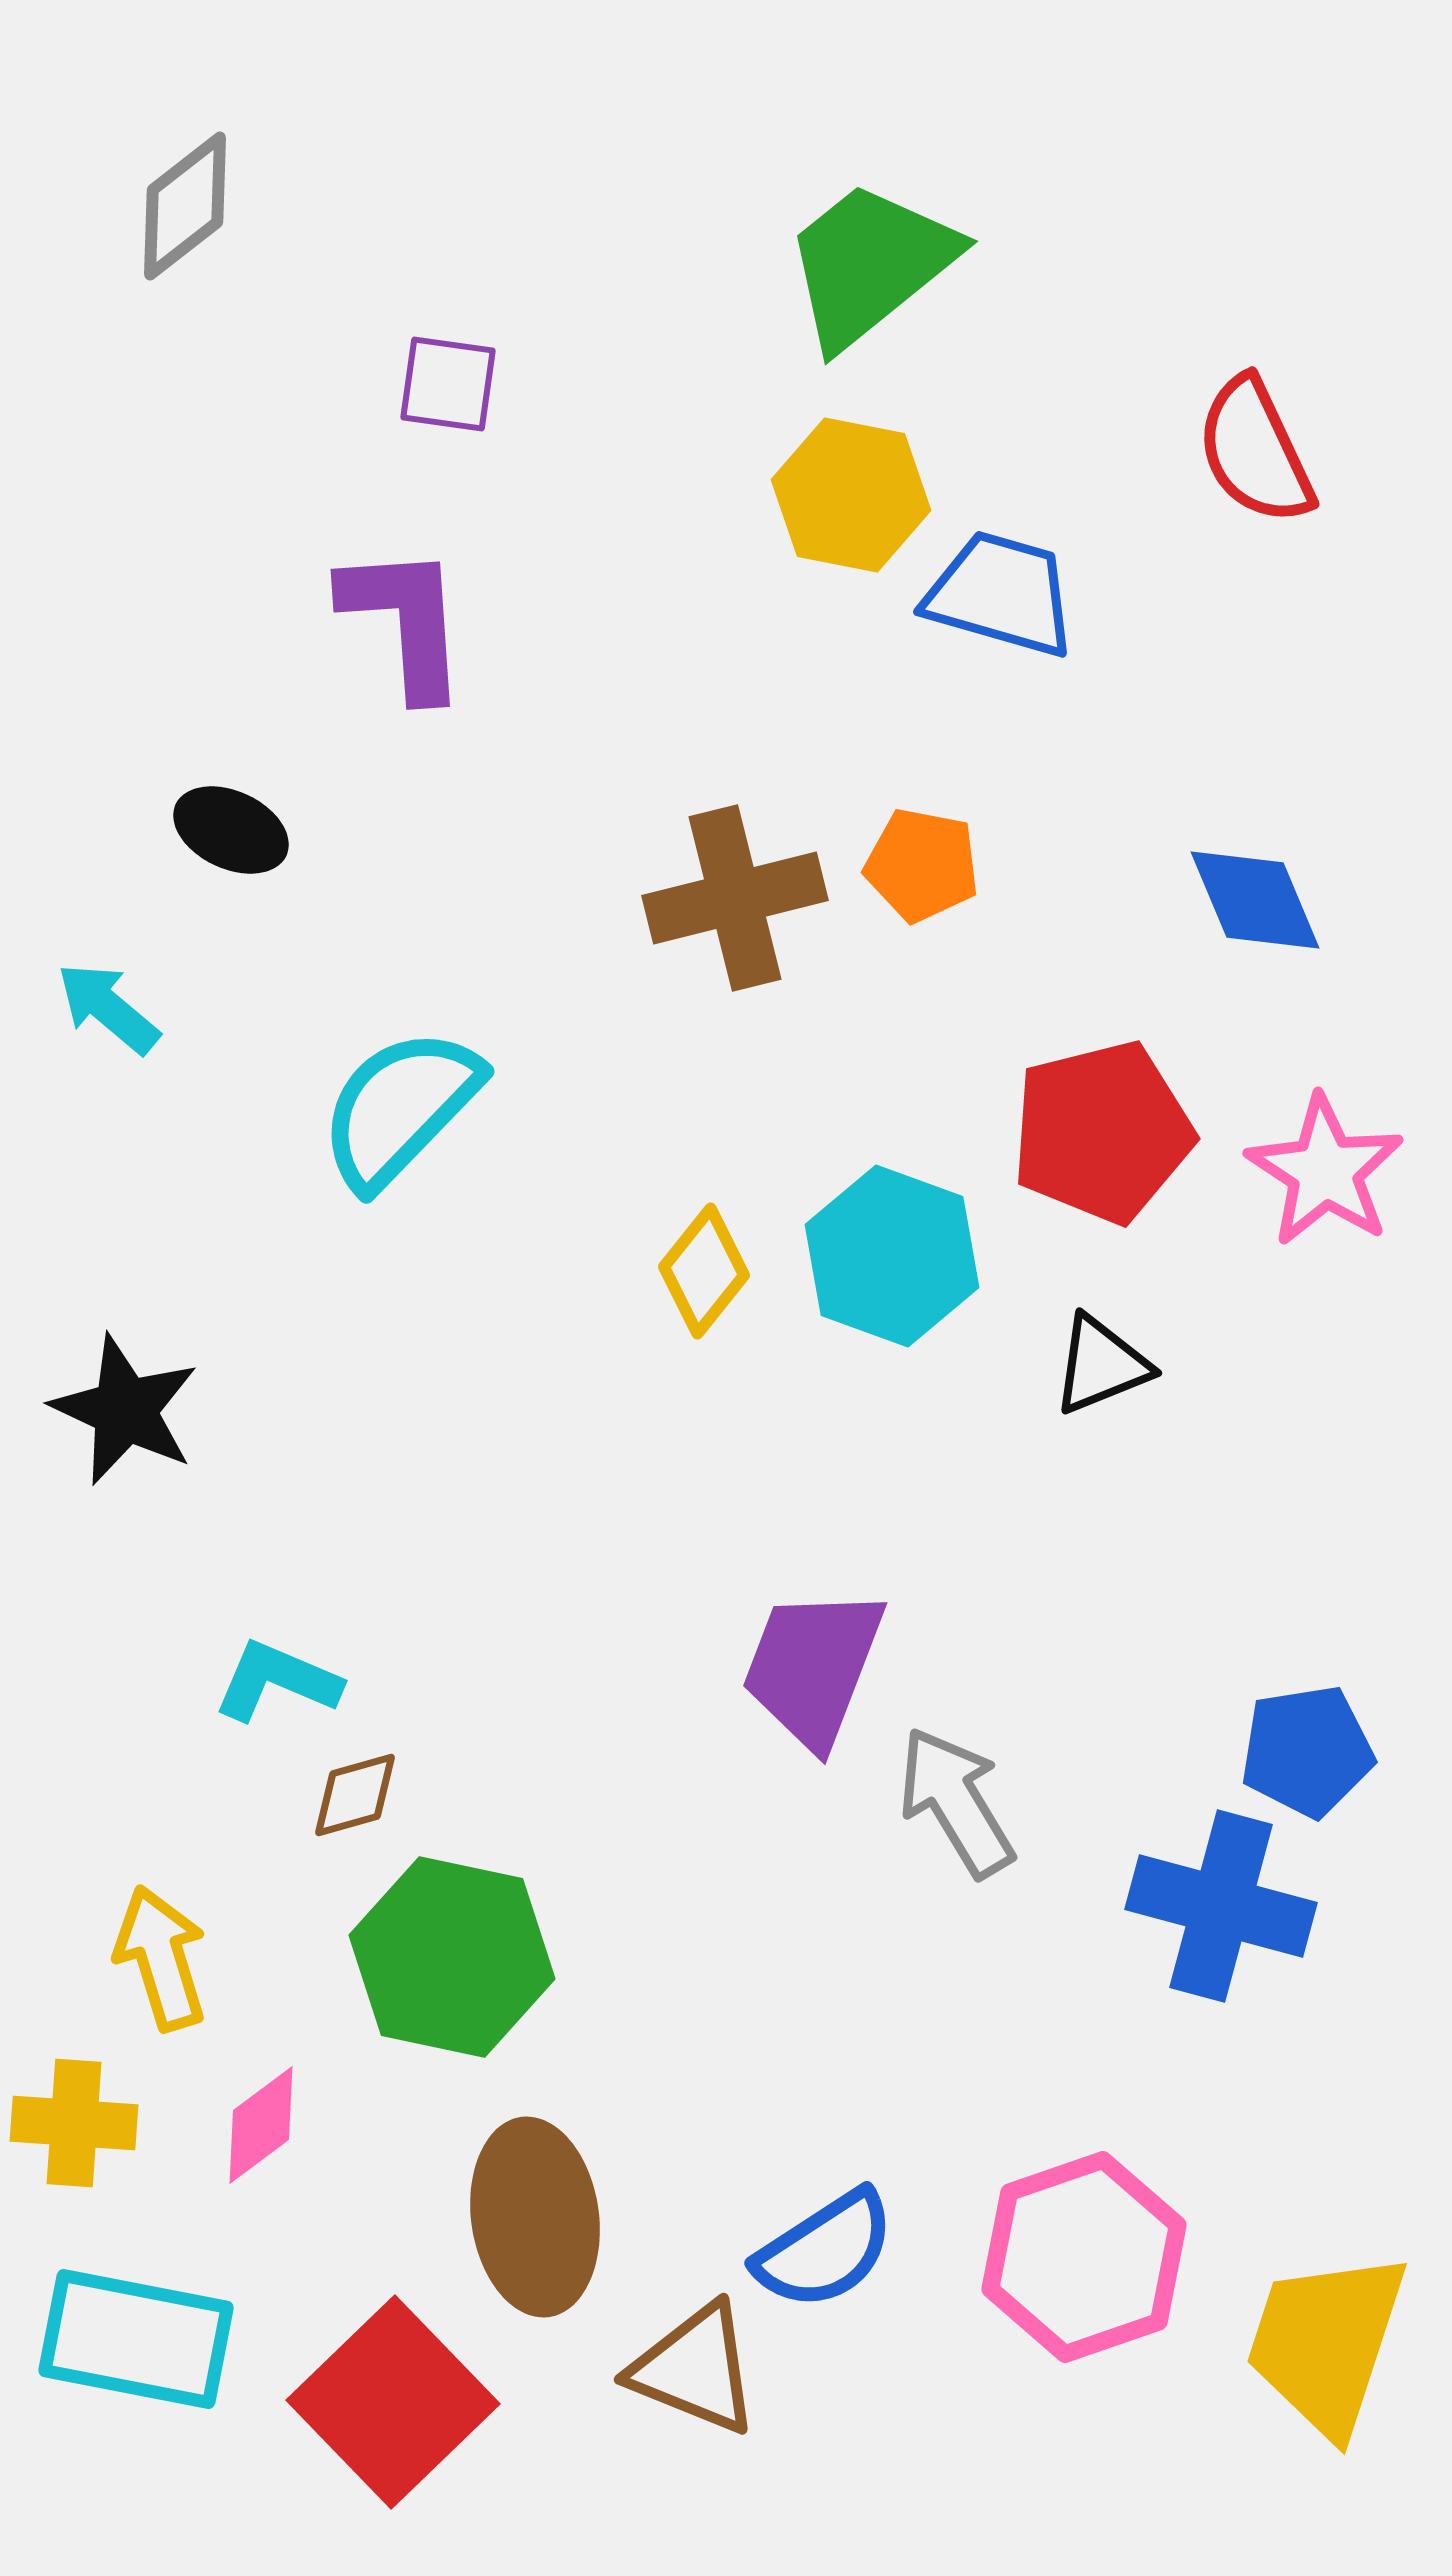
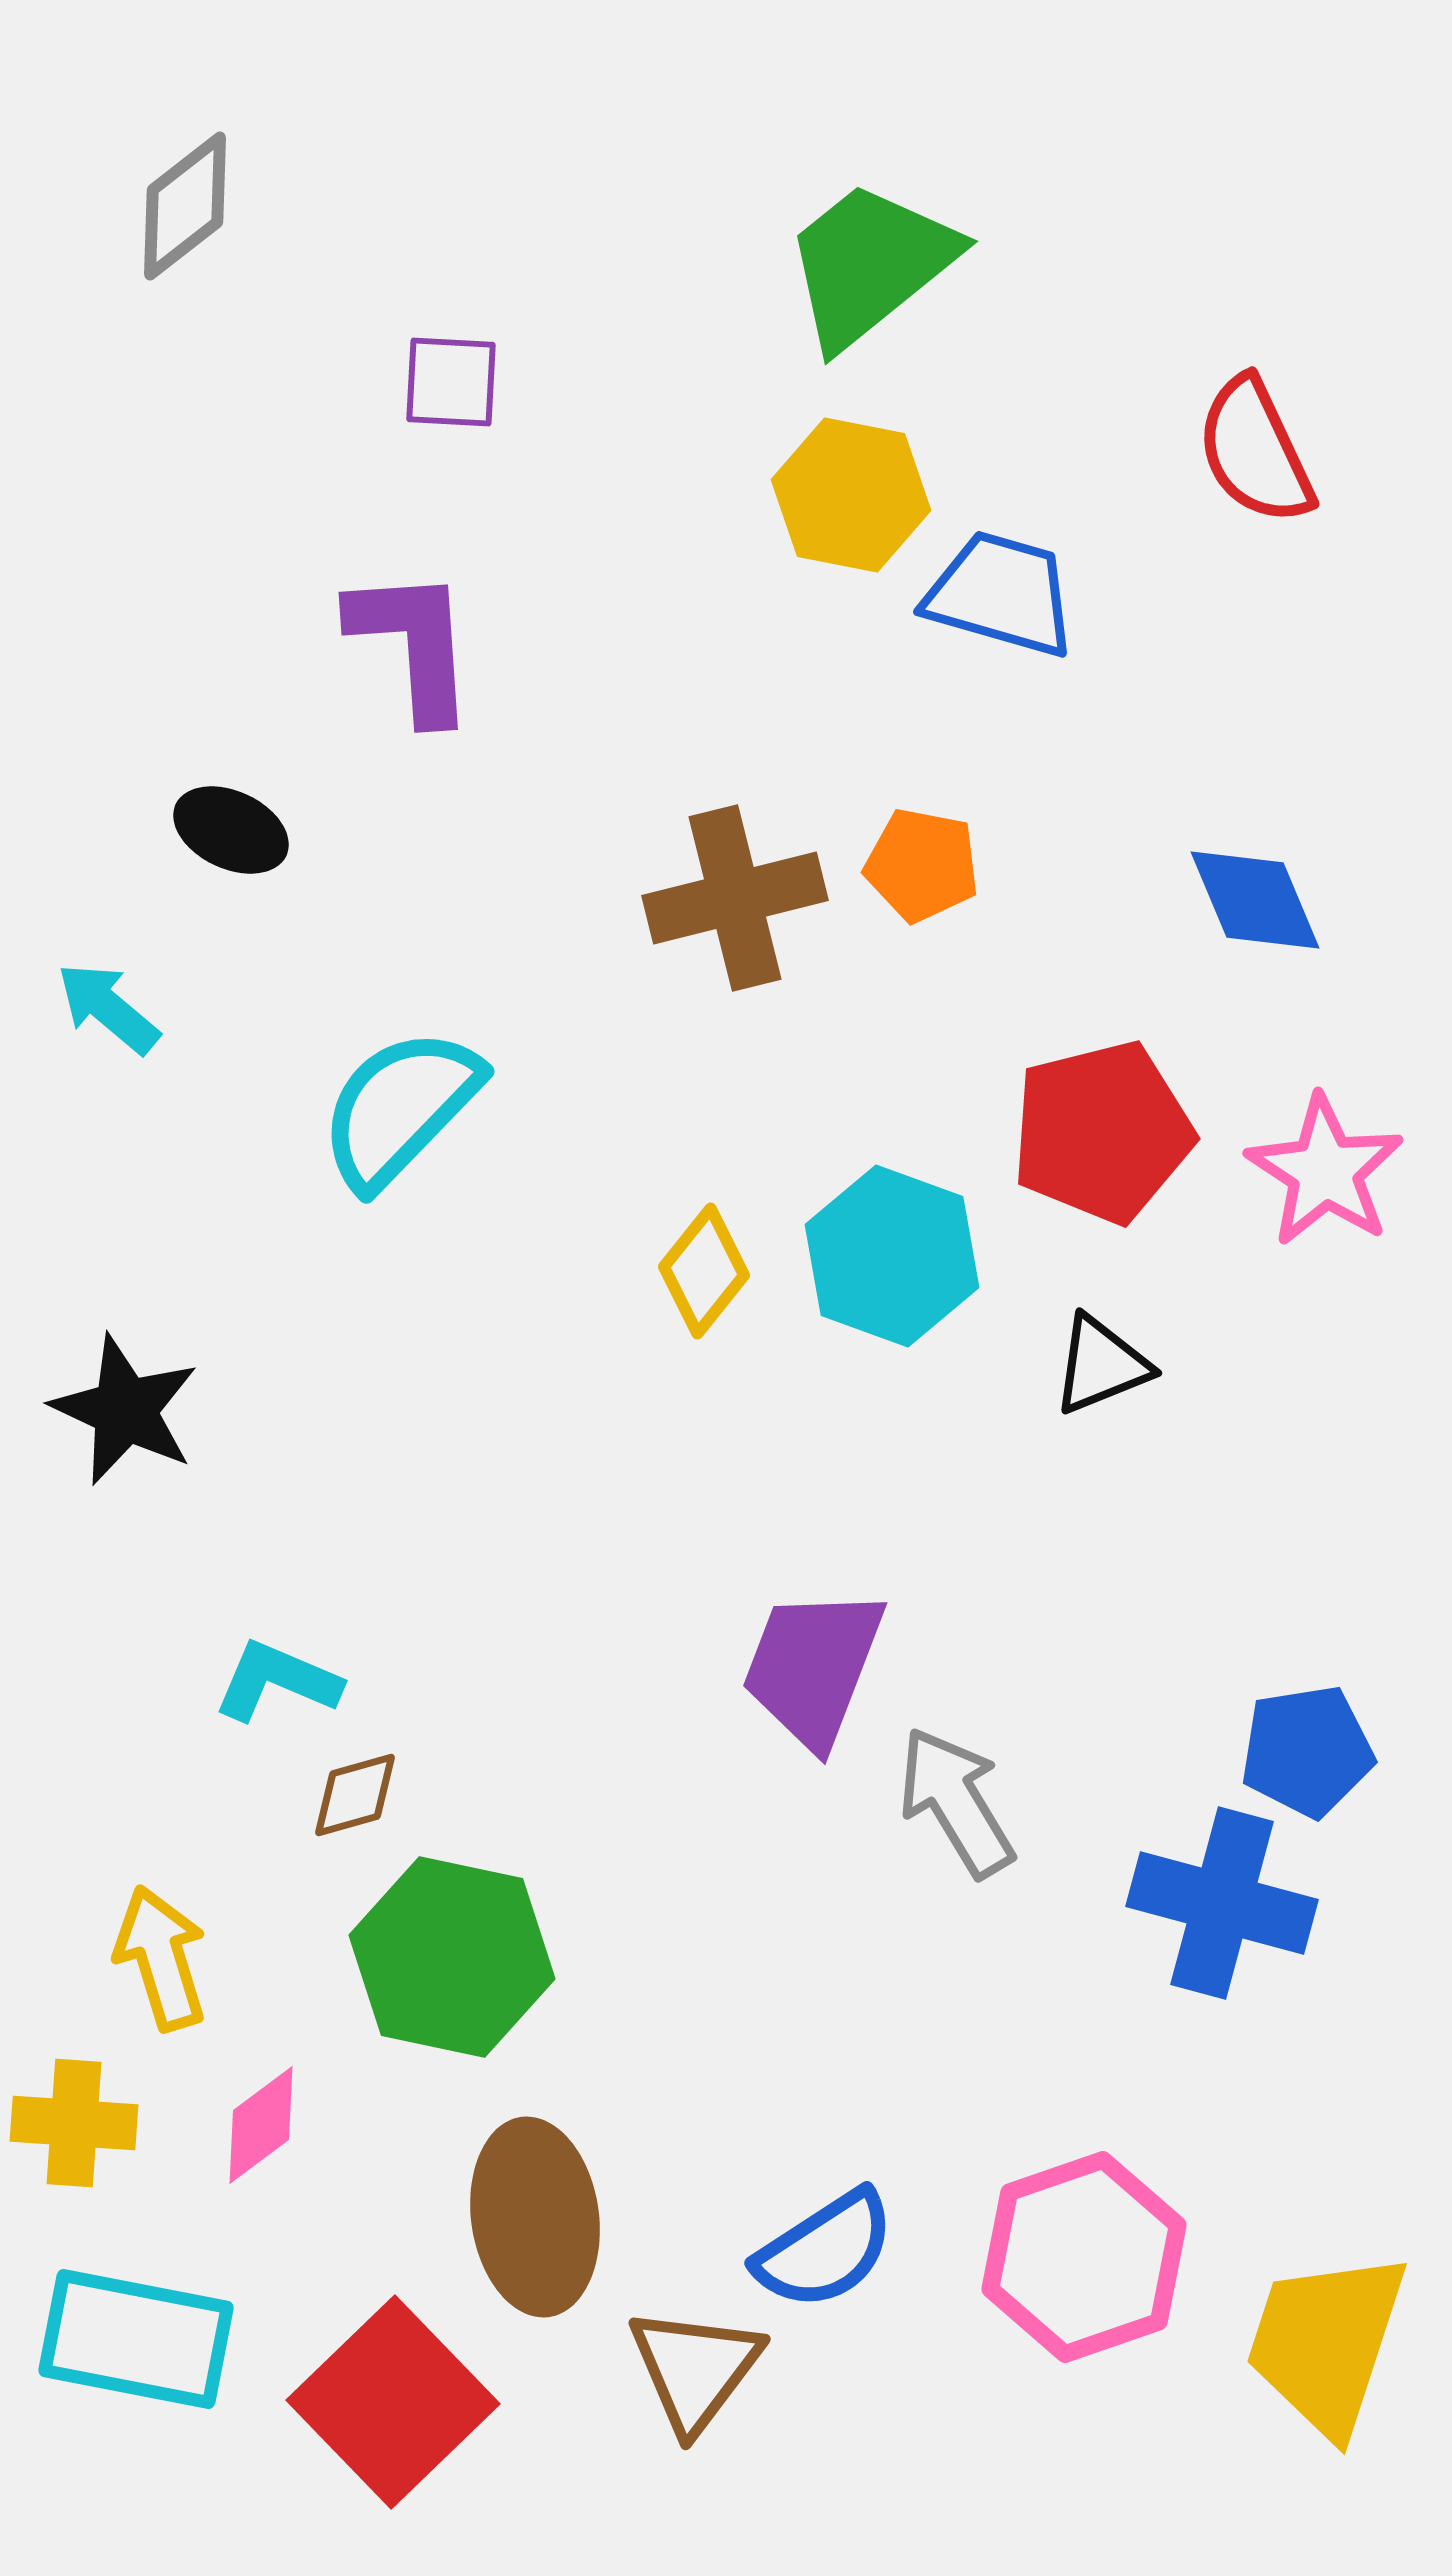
purple square: moved 3 px right, 2 px up; rotated 5 degrees counterclockwise
purple L-shape: moved 8 px right, 23 px down
blue cross: moved 1 px right, 3 px up
brown triangle: rotated 45 degrees clockwise
